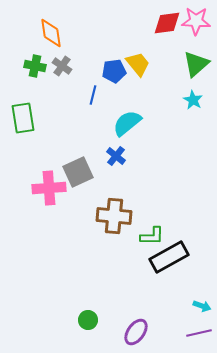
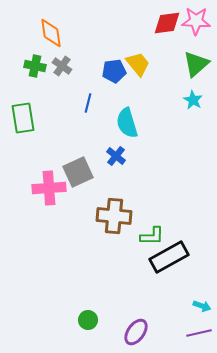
blue line: moved 5 px left, 8 px down
cyan semicircle: rotated 68 degrees counterclockwise
